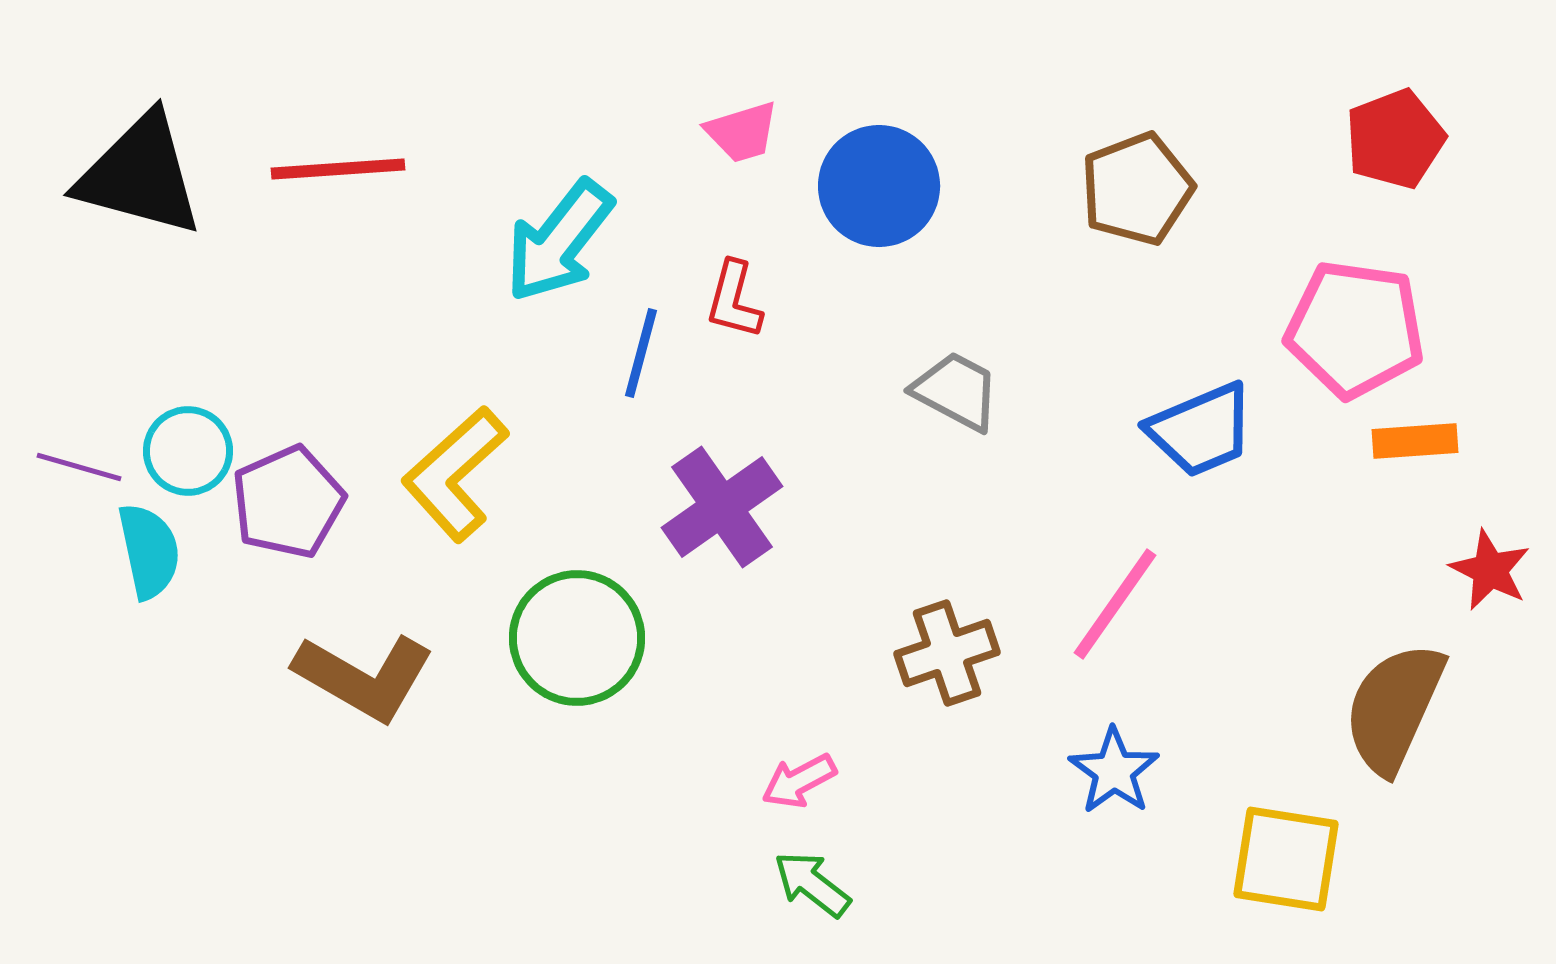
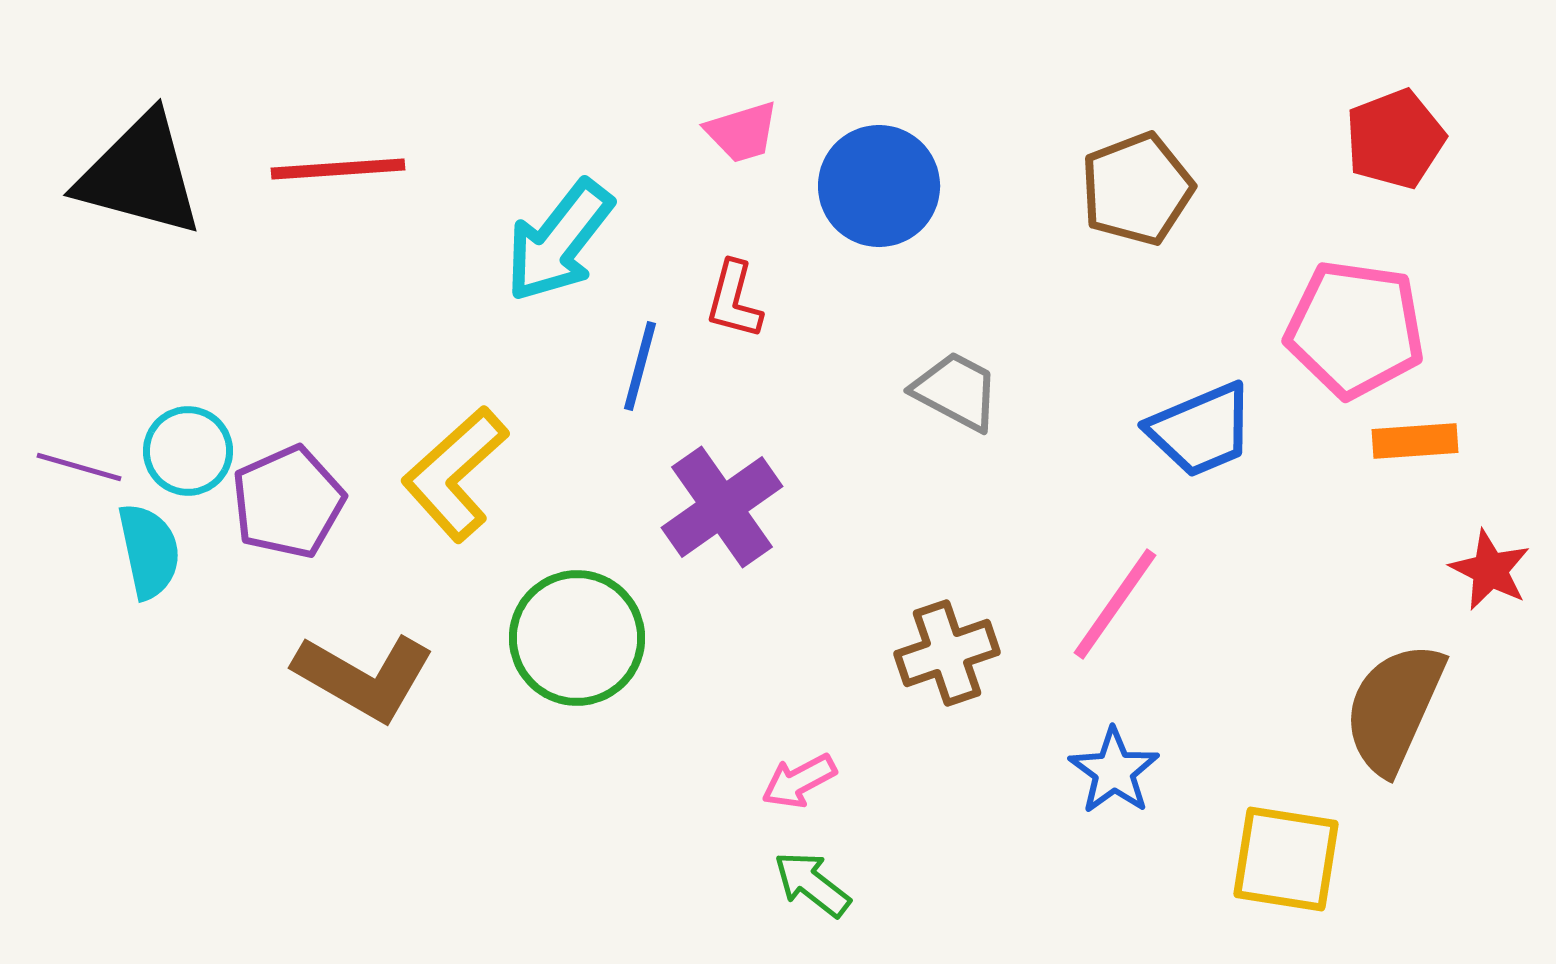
blue line: moved 1 px left, 13 px down
